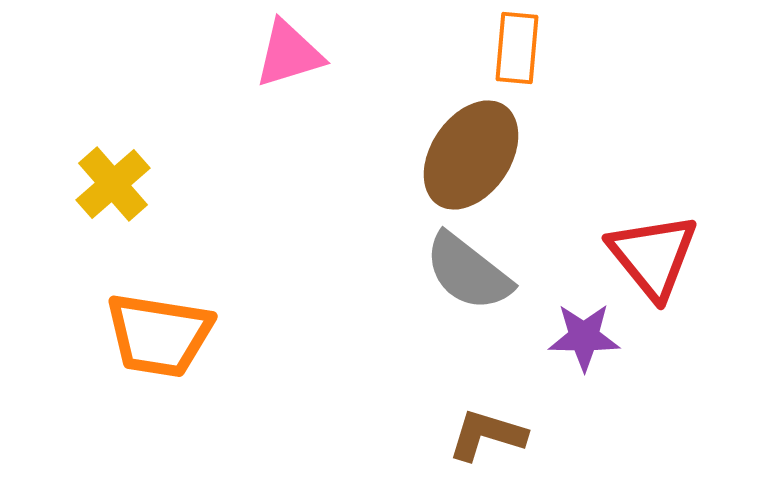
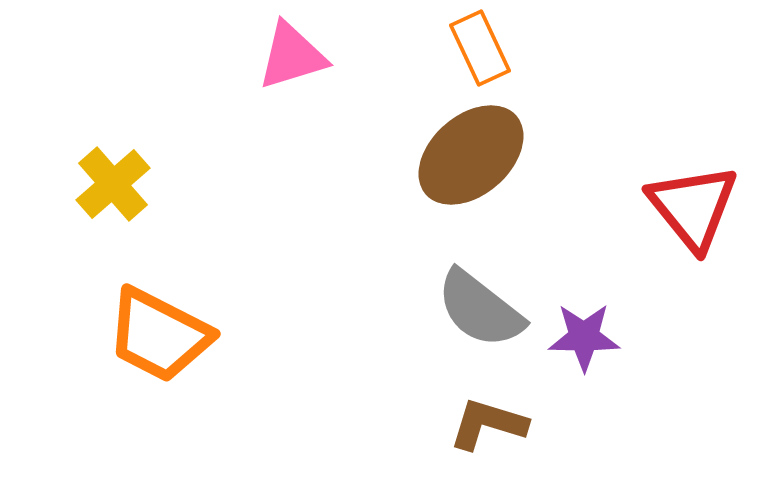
orange rectangle: moved 37 px left; rotated 30 degrees counterclockwise
pink triangle: moved 3 px right, 2 px down
brown ellipse: rotated 15 degrees clockwise
red triangle: moved 40 px right, 49 px up
gray semicircle: moved 12 px right, 37 px down
orange trapezoid: rotated 18 degrees clockwise
brown L-shape: moved 1 px right, 11 px up
